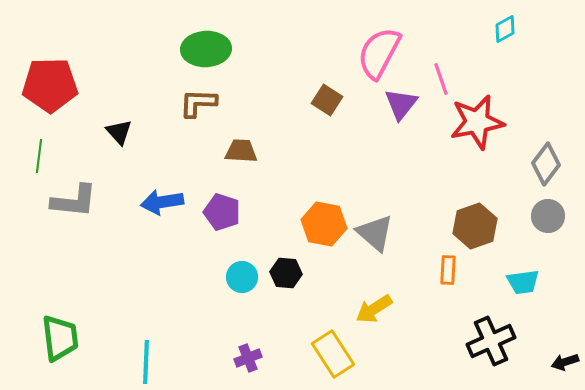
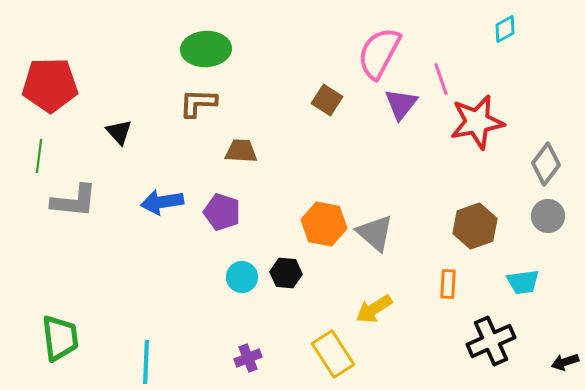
orange rectangle: moved 14 px down
